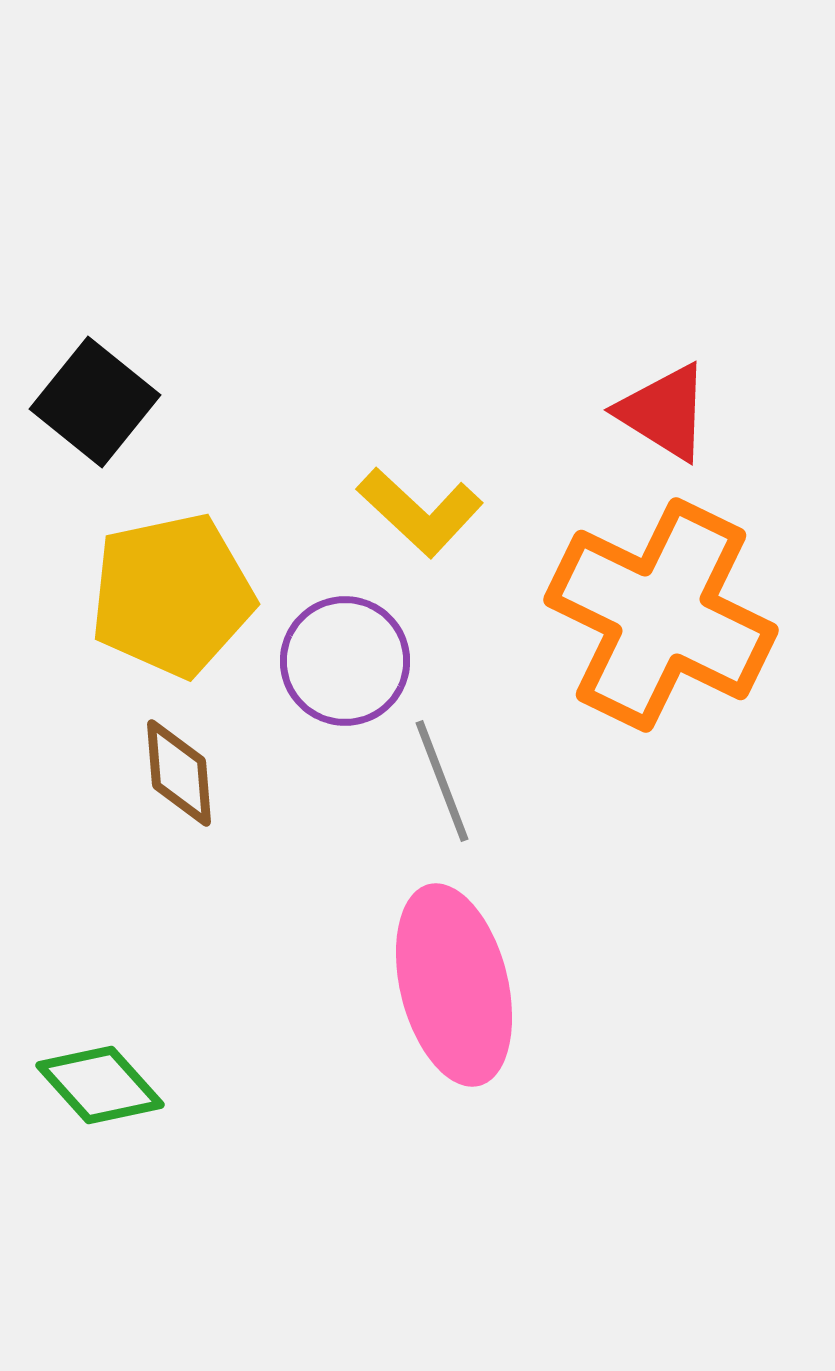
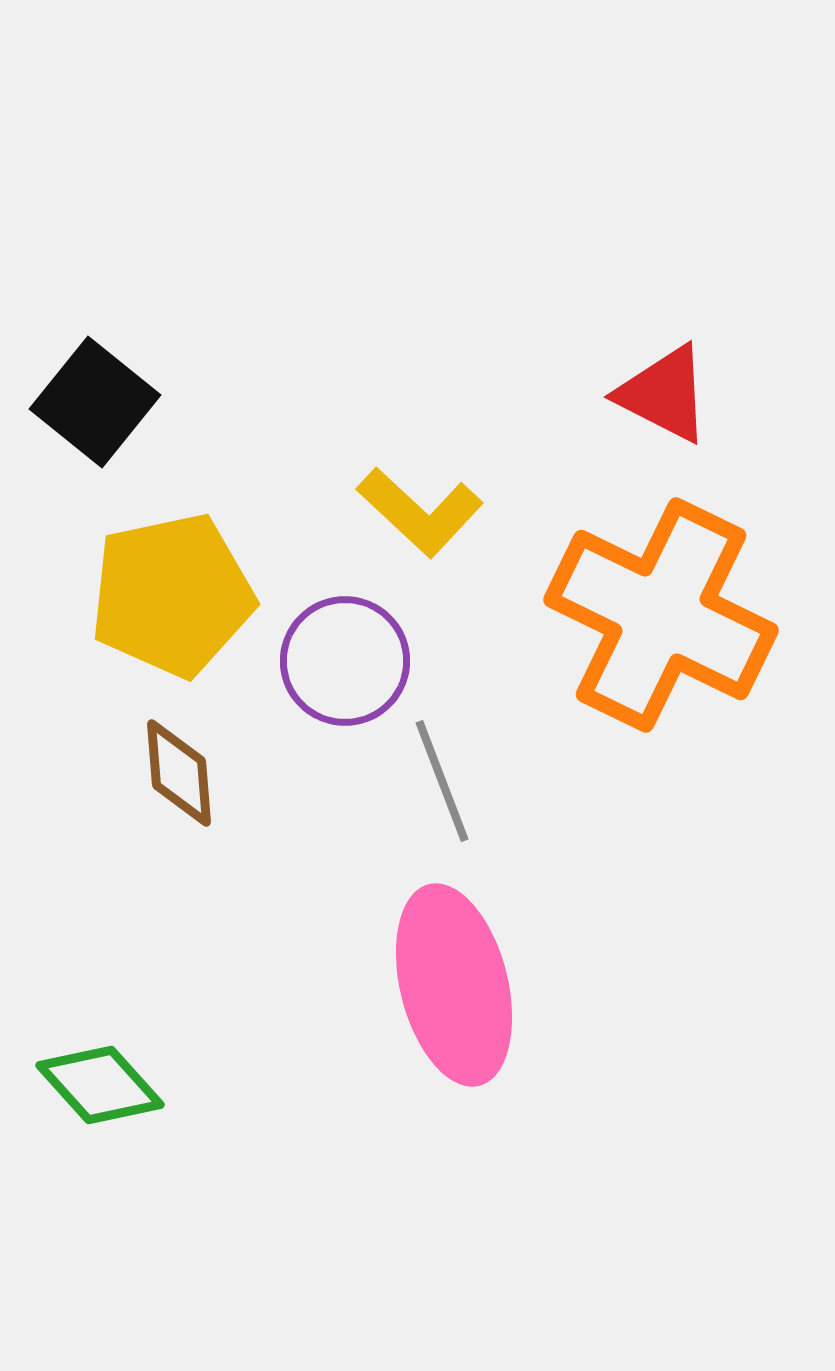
red triangle: moved 18 px up; rotated 5 degrees counterclockwise
